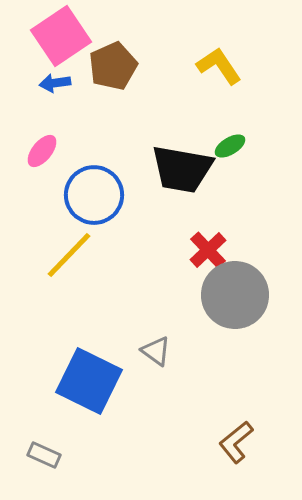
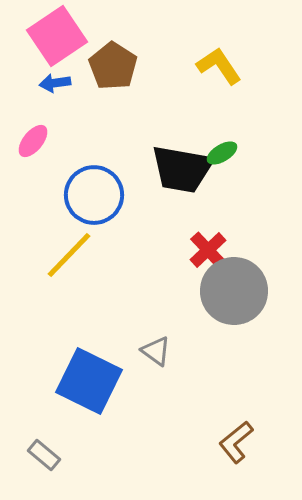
pink square: moved 4 px left
brown pentagon: rotated 15 degrees counterclockwise
green ellipse: moved 8 px left, 7 px down
pink ellipse: moved 9 px left, 10 px up
gray circle: moved 1 px left, 4 px up
gray rectangle: rotated 16 degrees clockwise
